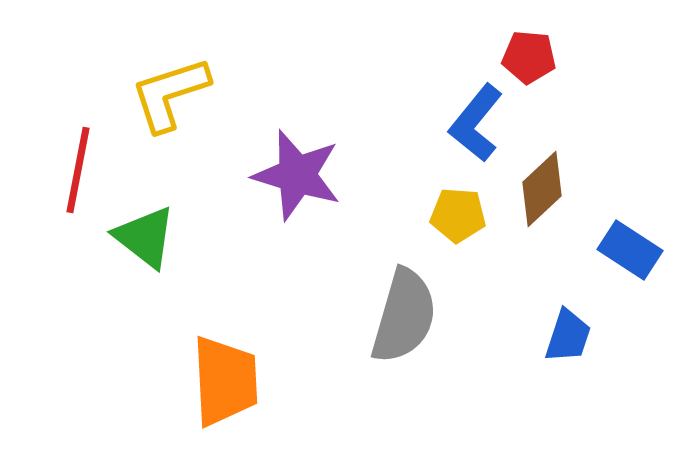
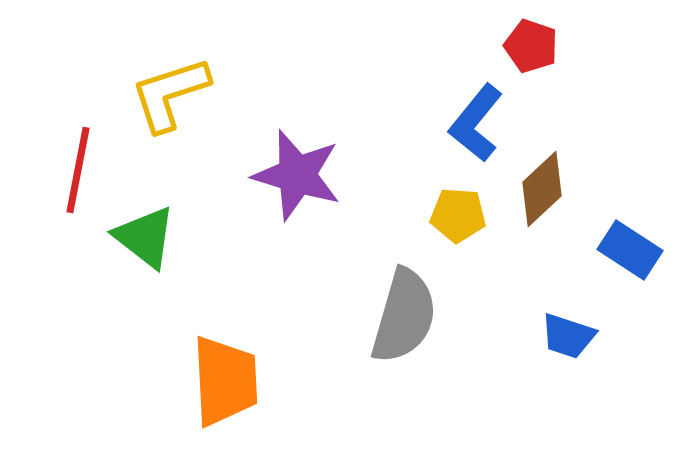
red pentagon: moved 2 px right, 11 px up; rotated 14 degrees clockwise
blue trapezoid: rotated 90 degrees clockwise
